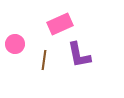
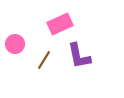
purple L-shape: moved 1 px down
brown line: rotated 24 degrees clockwise
